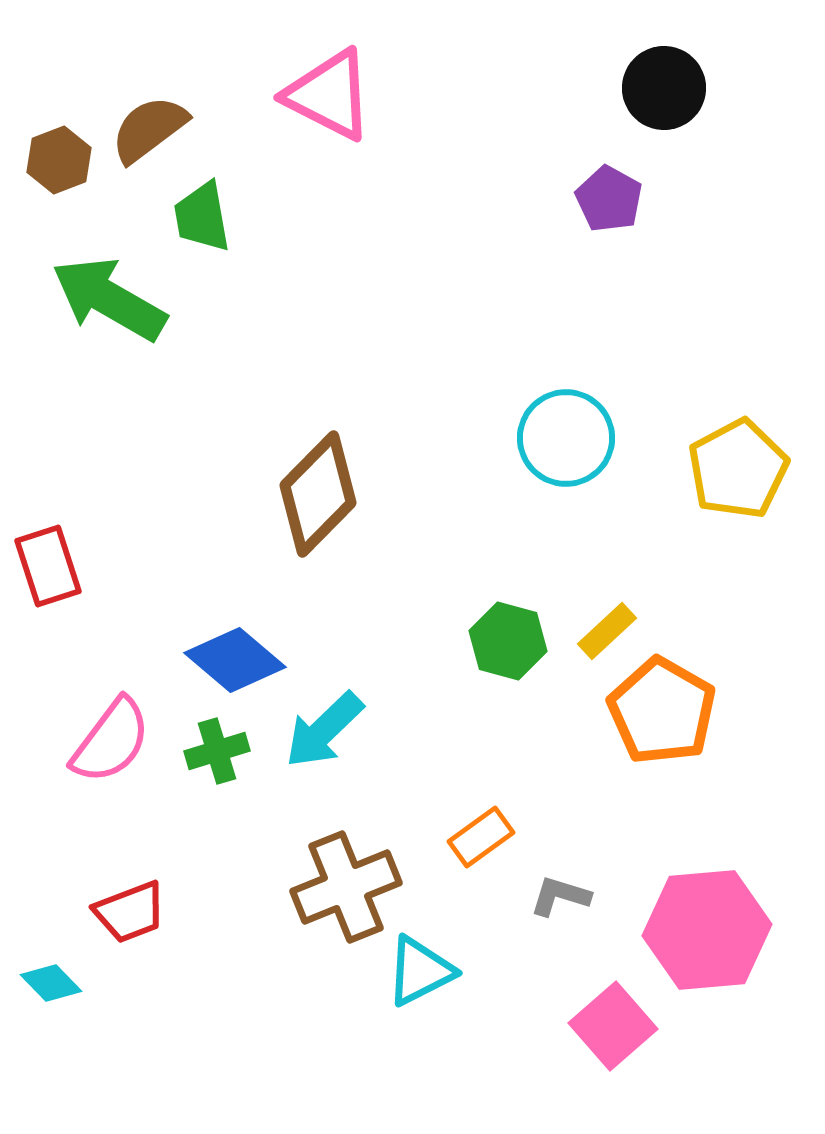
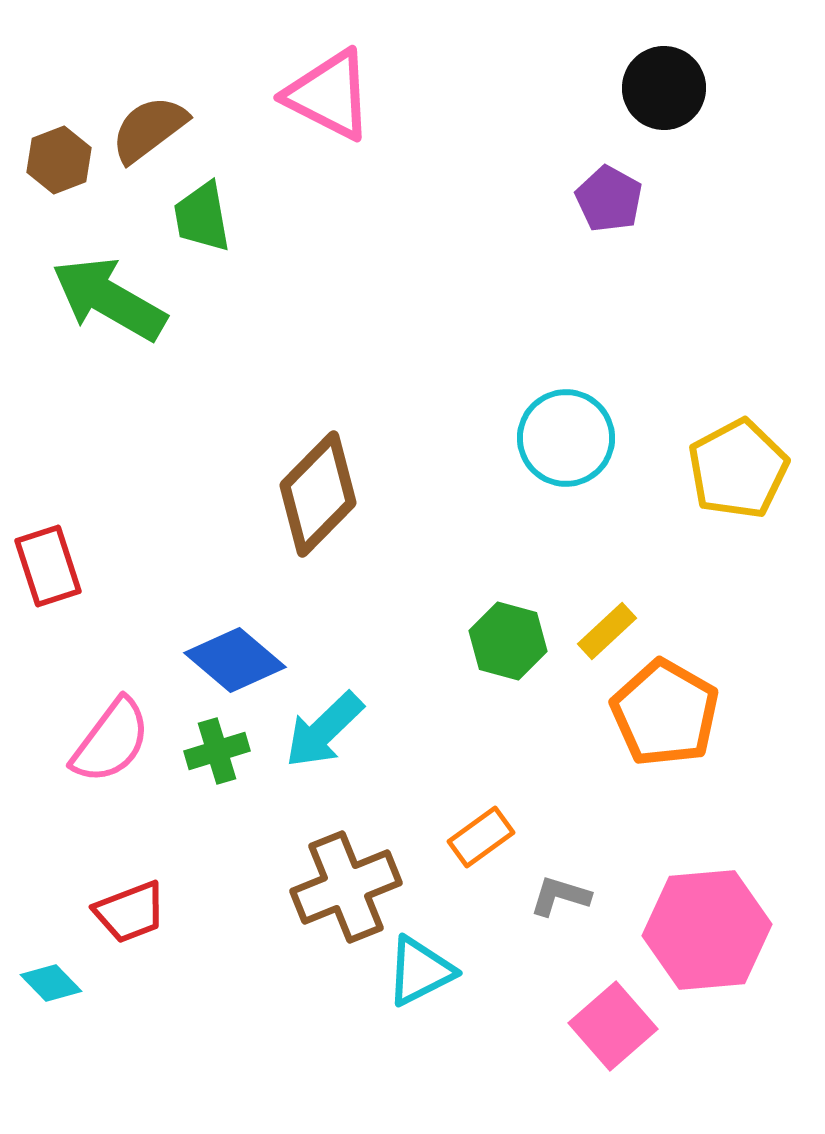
orange pentagon: moved 3 px right, 2 px down
